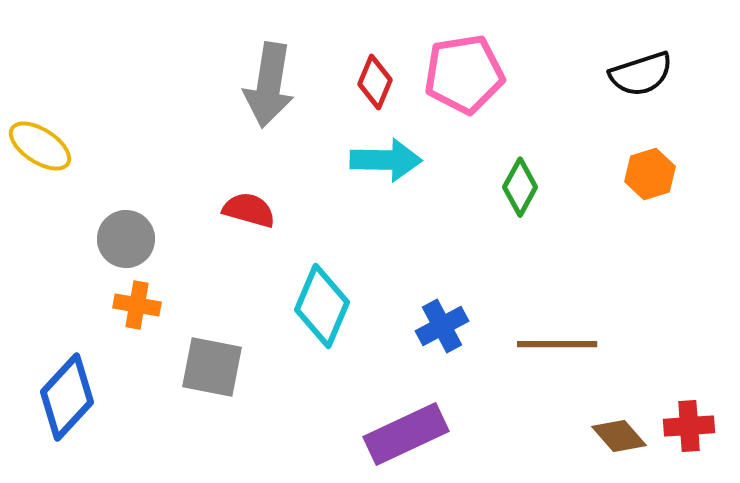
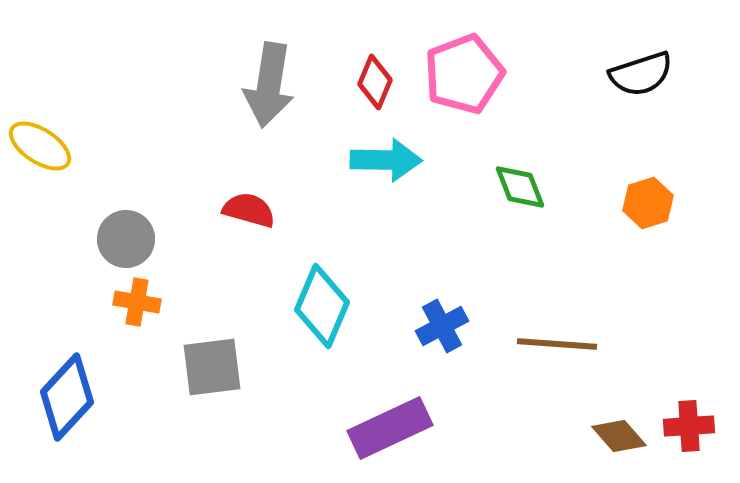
pink pentagon: rotated 12 degrees counterclockwise
orange hexagon: moved 2 px left, 29 px down
green diamond: rotated 50 degrees counterclockwise
orange cross: moved 3 px up
brown line: rotated 4 degrees clockwise
gray square: rotated 18 degrees counterclockwise
purple rectangle: moved 16 px left, 6 px up
